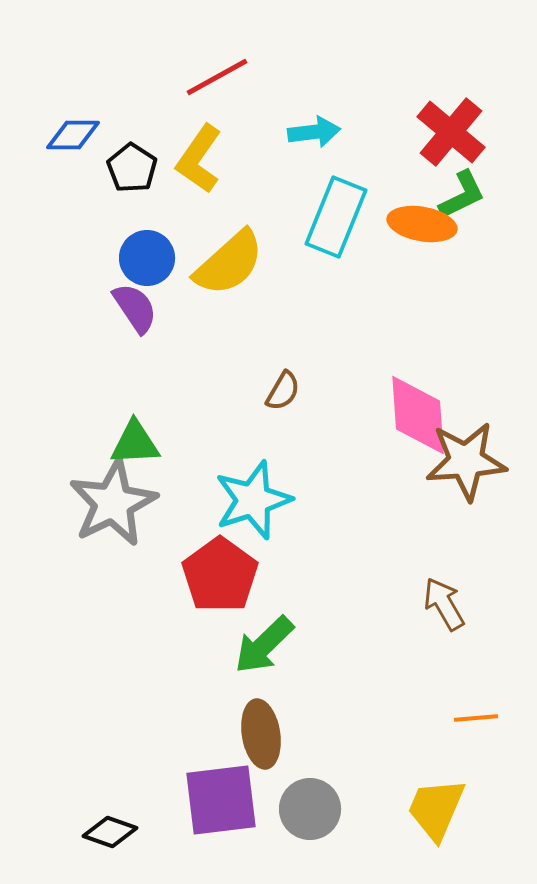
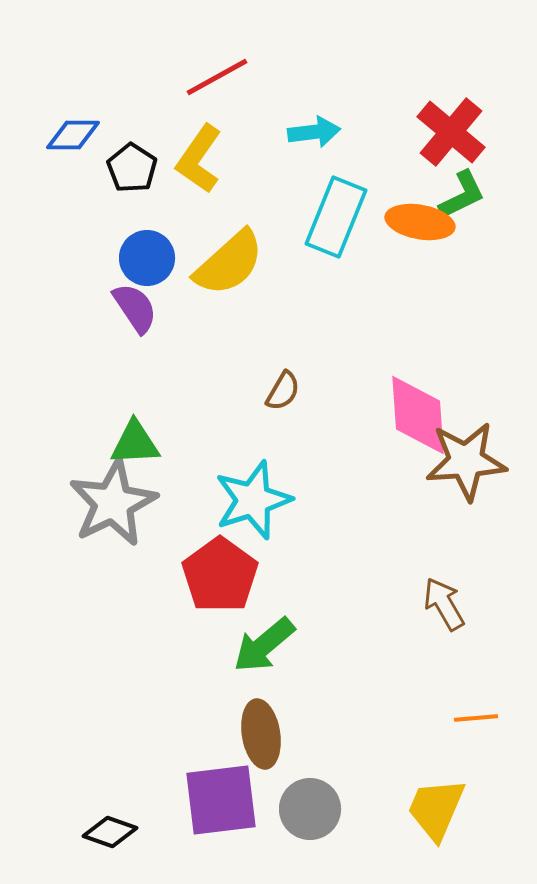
orange ellipse: moved 2 px left, 2 px up
green arrow: rotated 4 degrees clockwise
